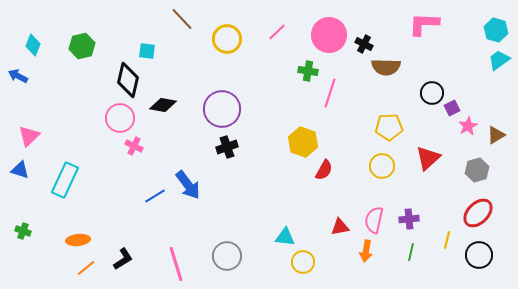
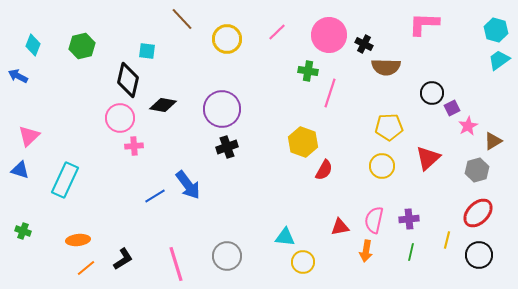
brown triangle at (496, 135): moved 3 px left, 6 px down
pink cross at (134, 146): rotated 30 degrees counterclockwise
